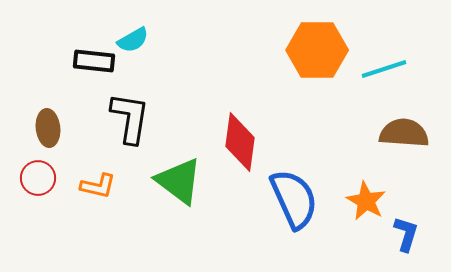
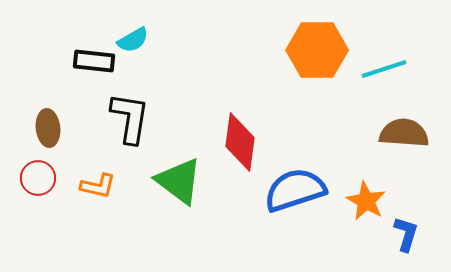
blue semicircle: moved 1 px right, 9 px up; rotated 84 degrees counterclockwise
